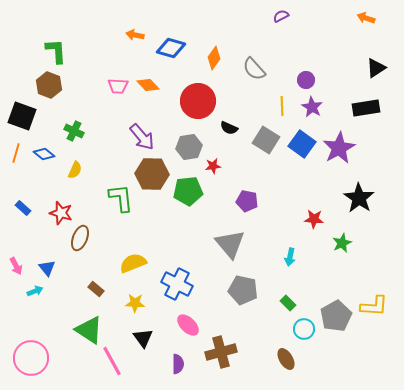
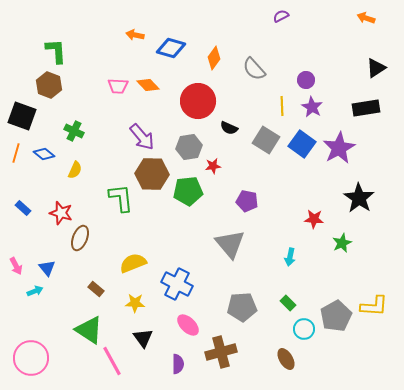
gray pentagon at (243, 290): moved 1 px left, 17 px down; rotated 16 degrees counterclockwise
